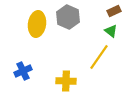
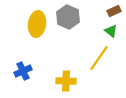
yellow line: moved 1 px down
